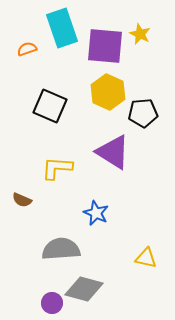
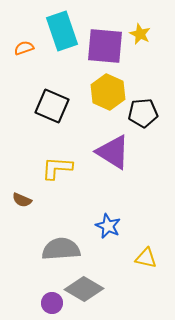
cyan rectangle: moved 3 px down
orange semicircle: moved 3 px left, 1 px up
black square: moved 2 px right
blue star: moved 12 px right, 13 px down
gray diamond: rotated 15 degrees clockwise
